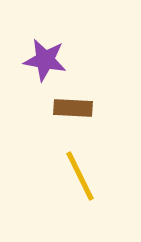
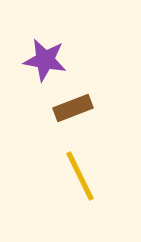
brown rectangle: rotated 24 degrees counterclockwise
